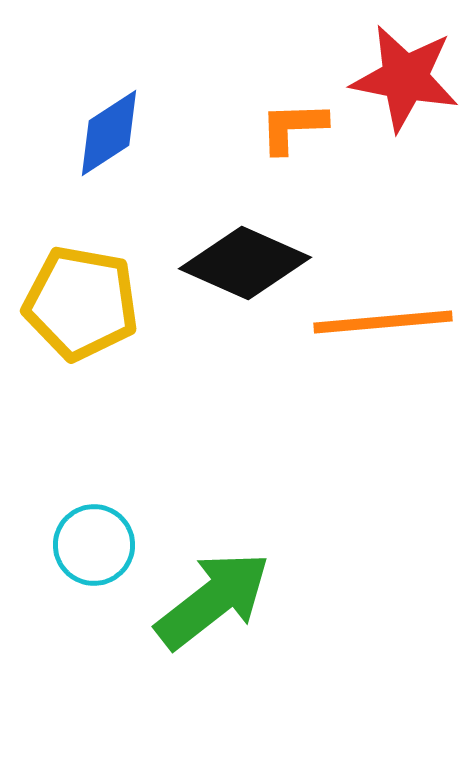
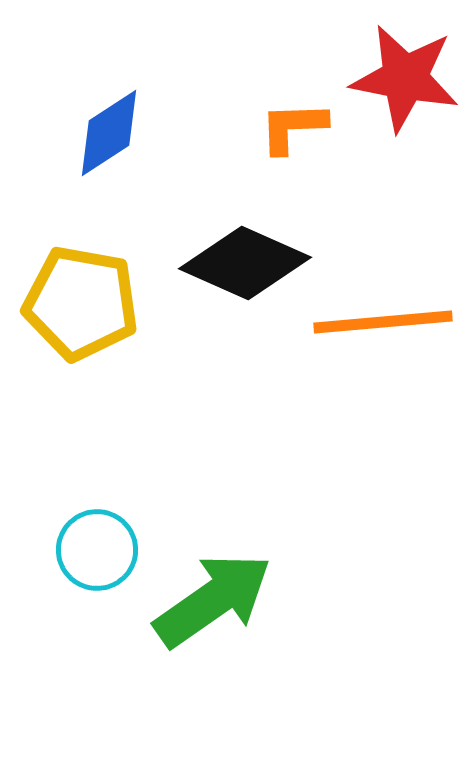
cyan circle: moved 3 px right, 5 px down
green arrow: rotated 3 degrees clockwise
